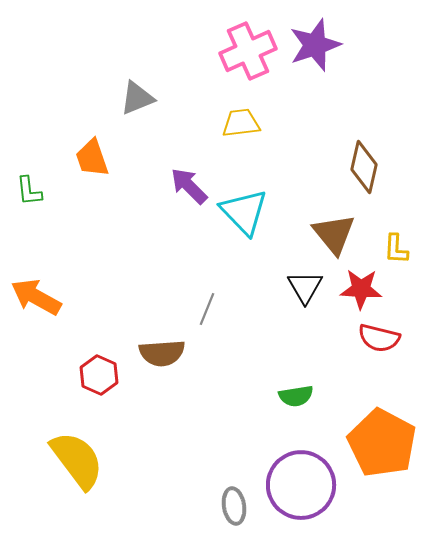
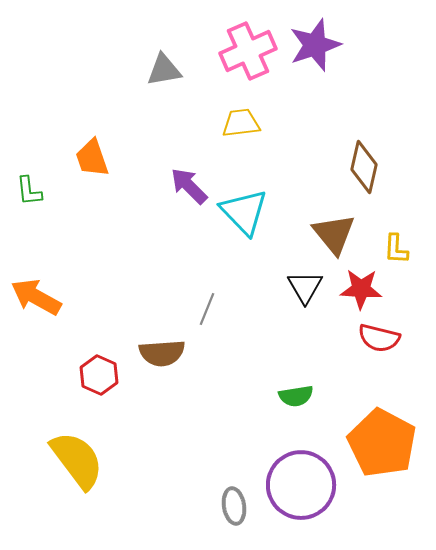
gray triangle: moved 27 px right, 28 px up; rotated 12 degrees clockwise
